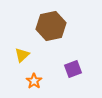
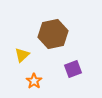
brown hexagon: moved 2 px right, 8 px down
